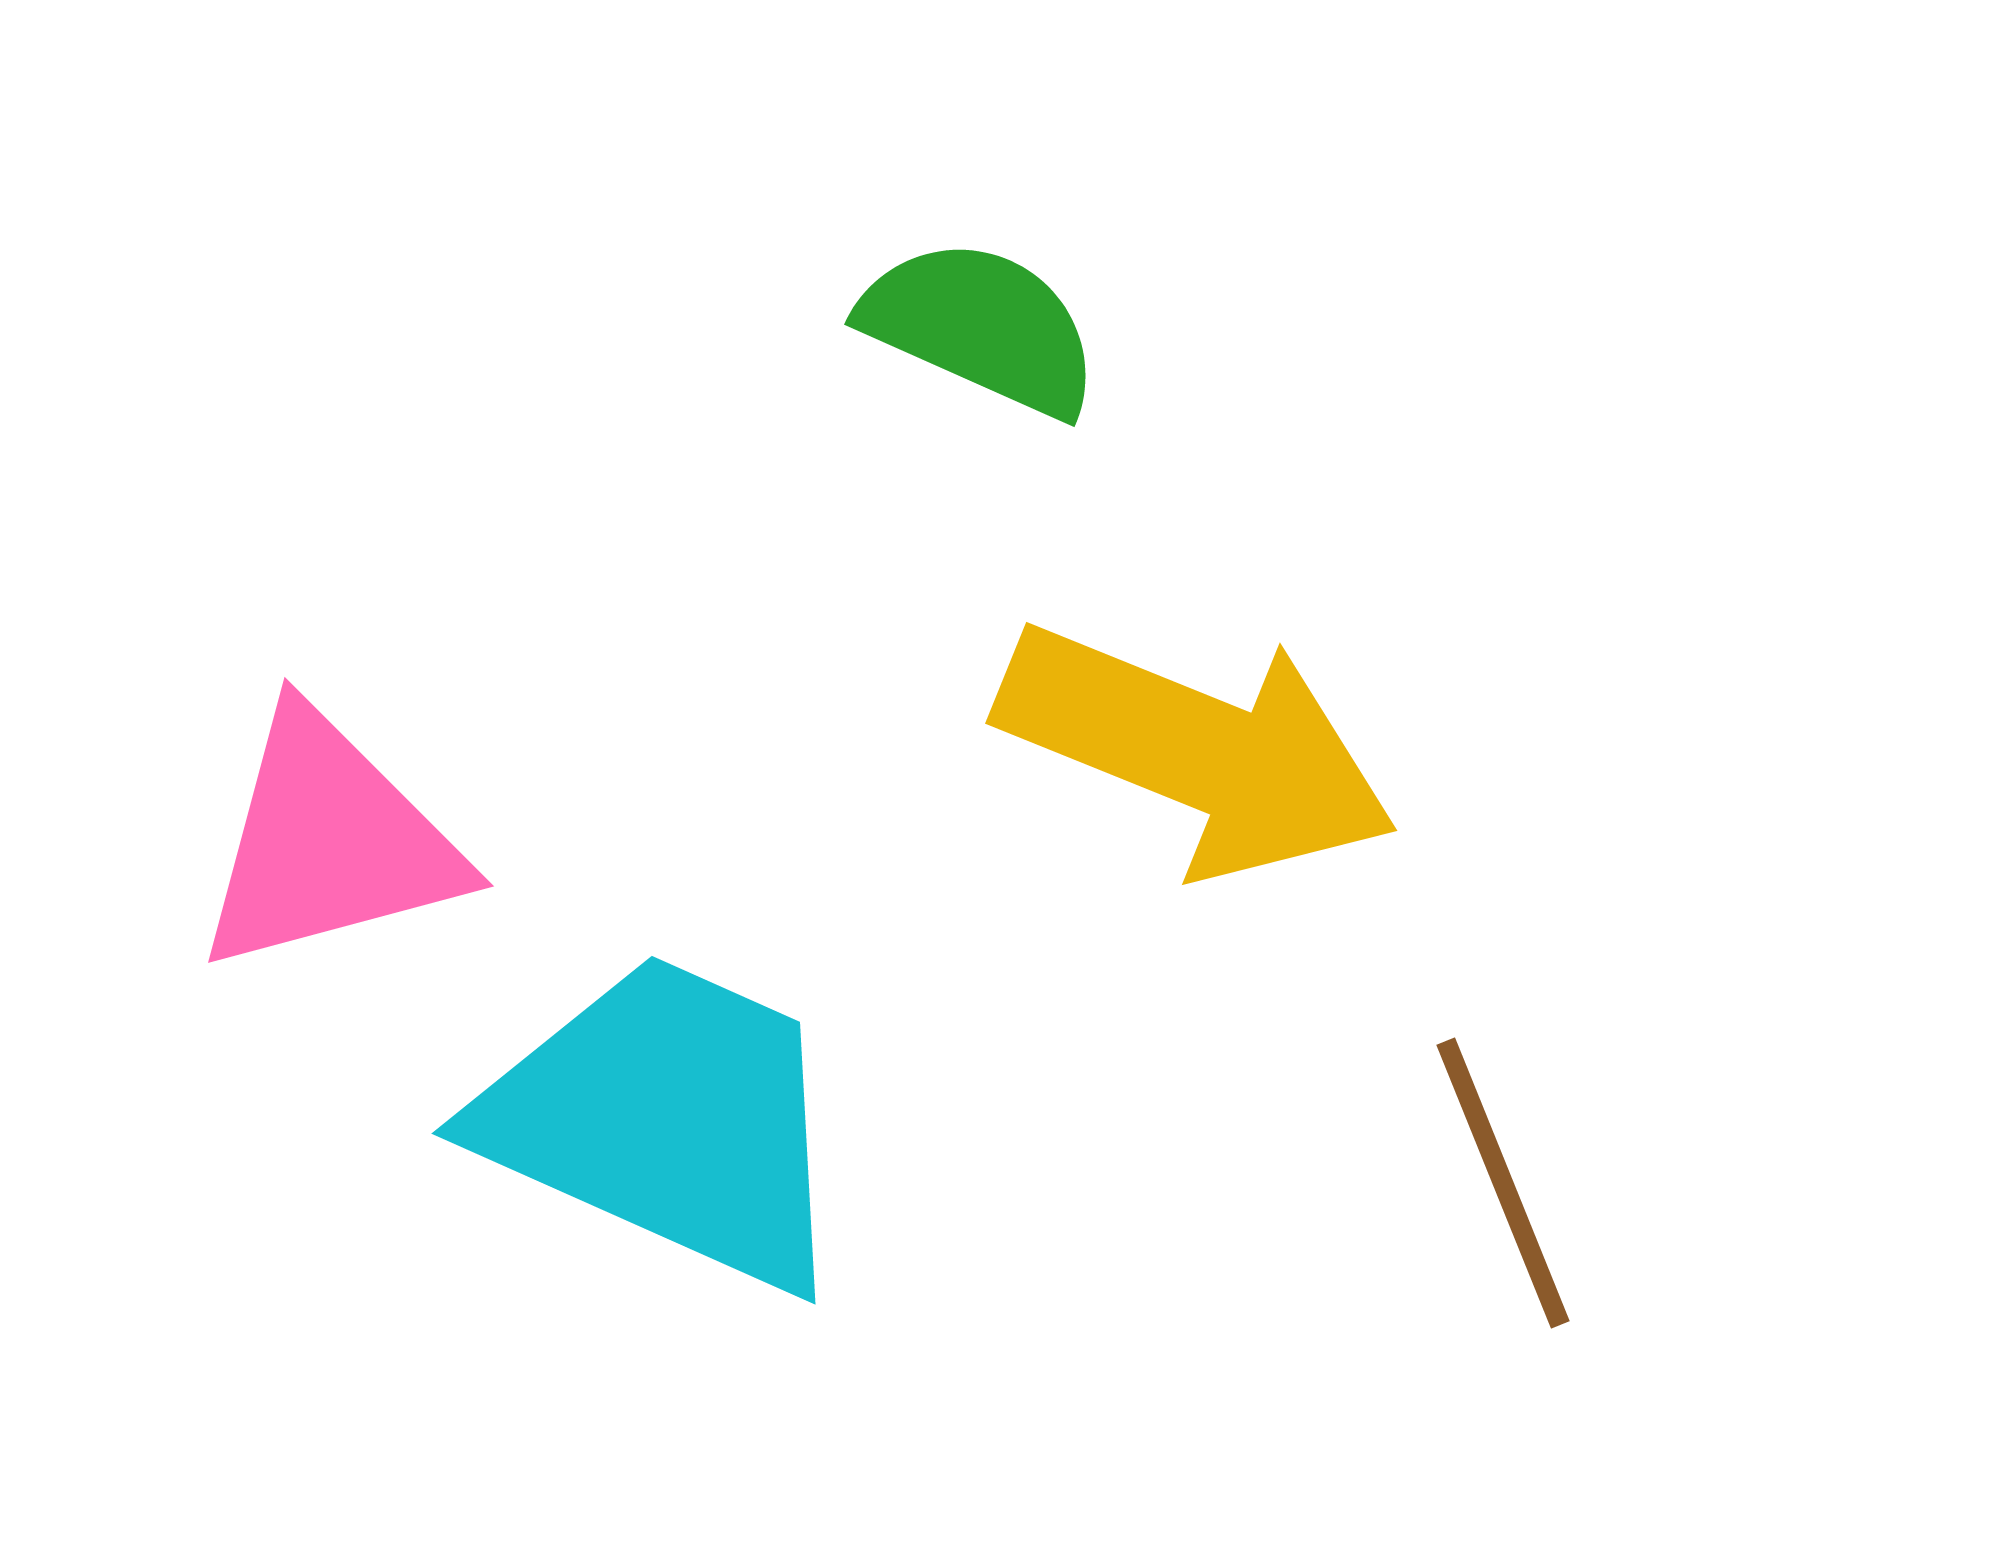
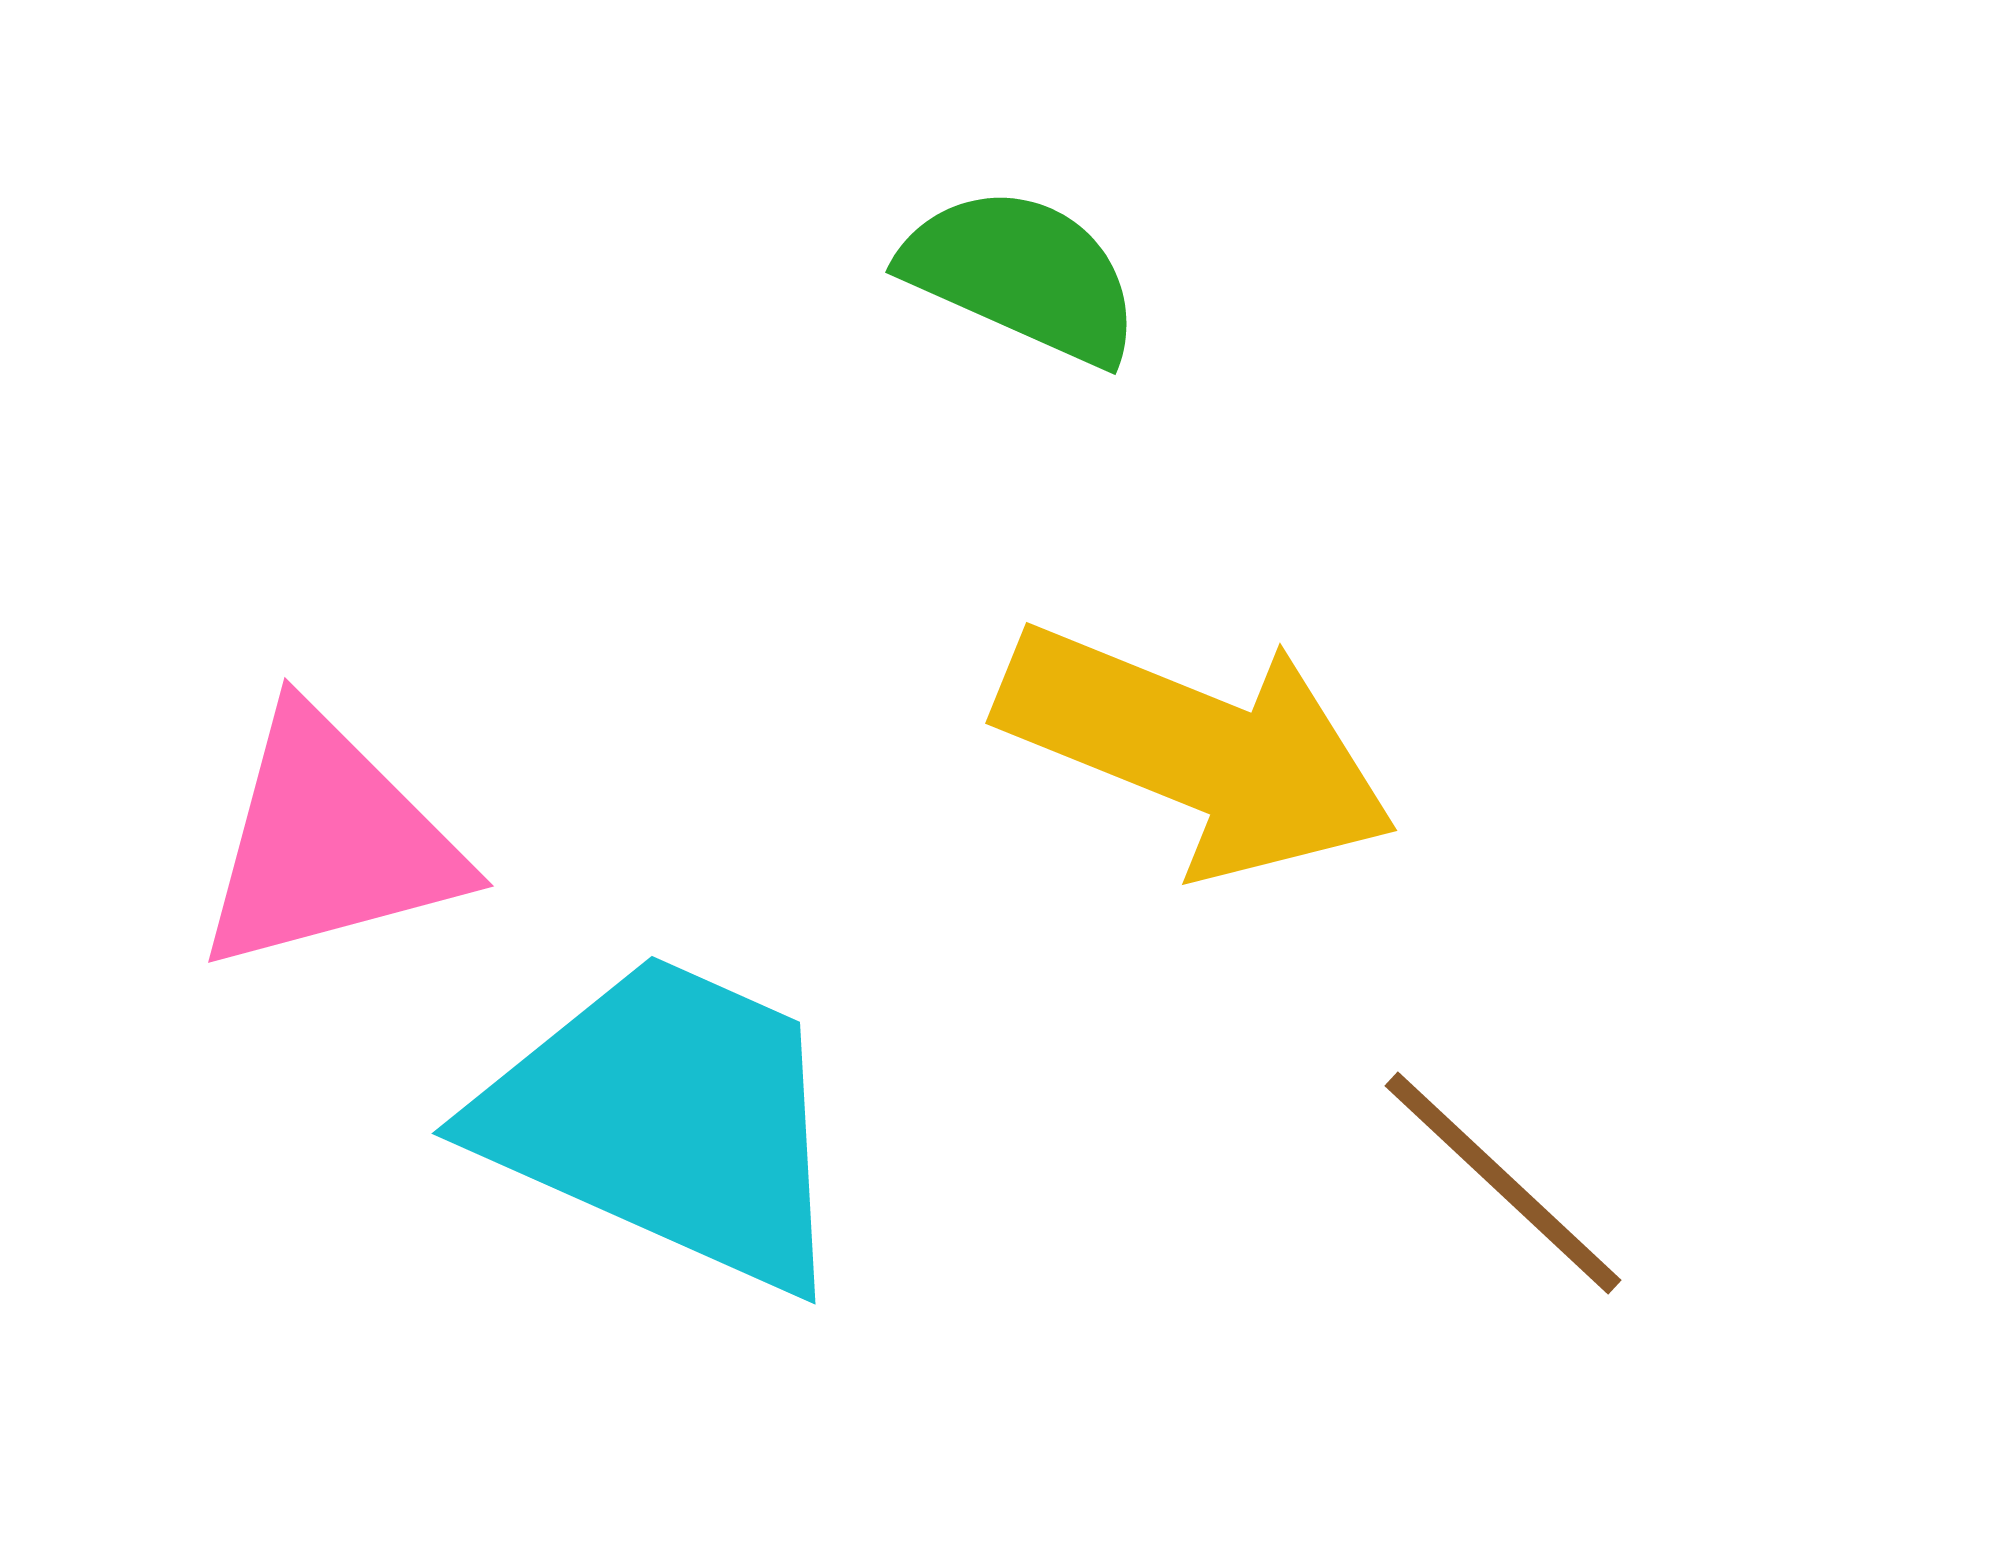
green semicircle: moved 41 px right, 52 px up
brown line: rotated 25 degrees counterclockwise
